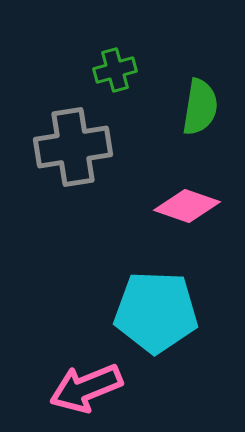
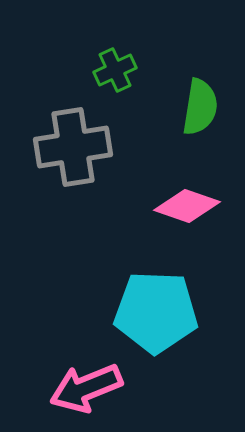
green cross: rotated 9 degrees counterclockwise
